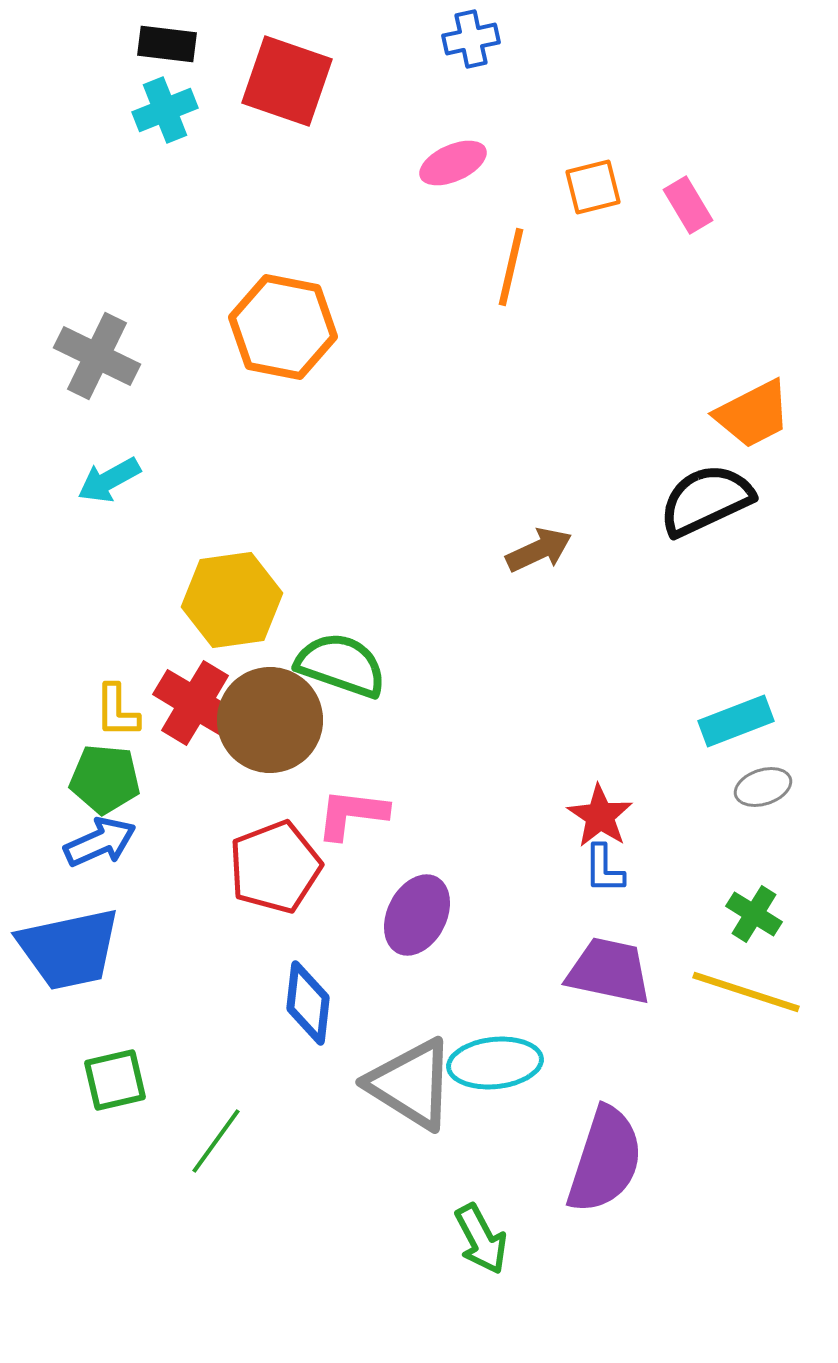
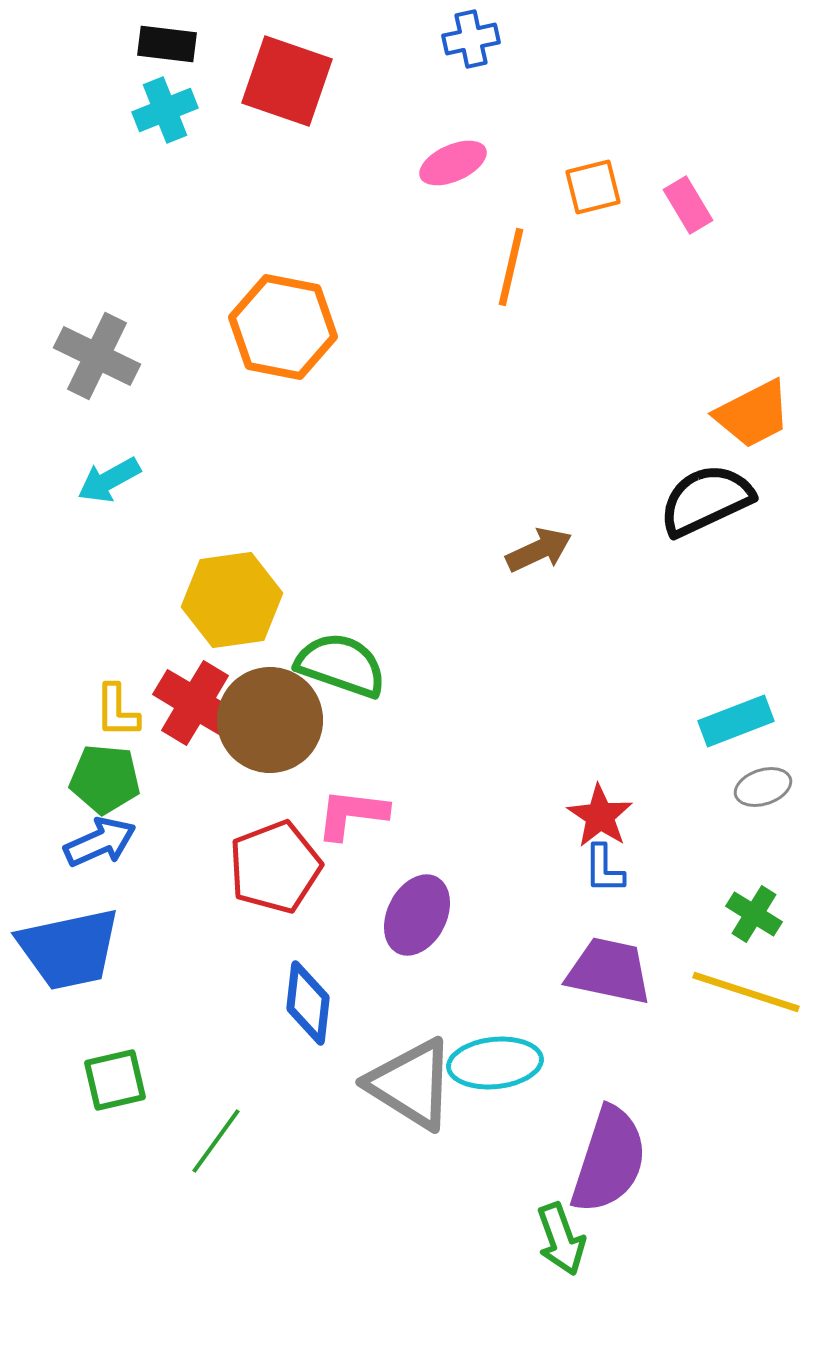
purple semicircle: moved 4 px right
green arrow: moved 80 px right; rotated 8 degrees clockwise
